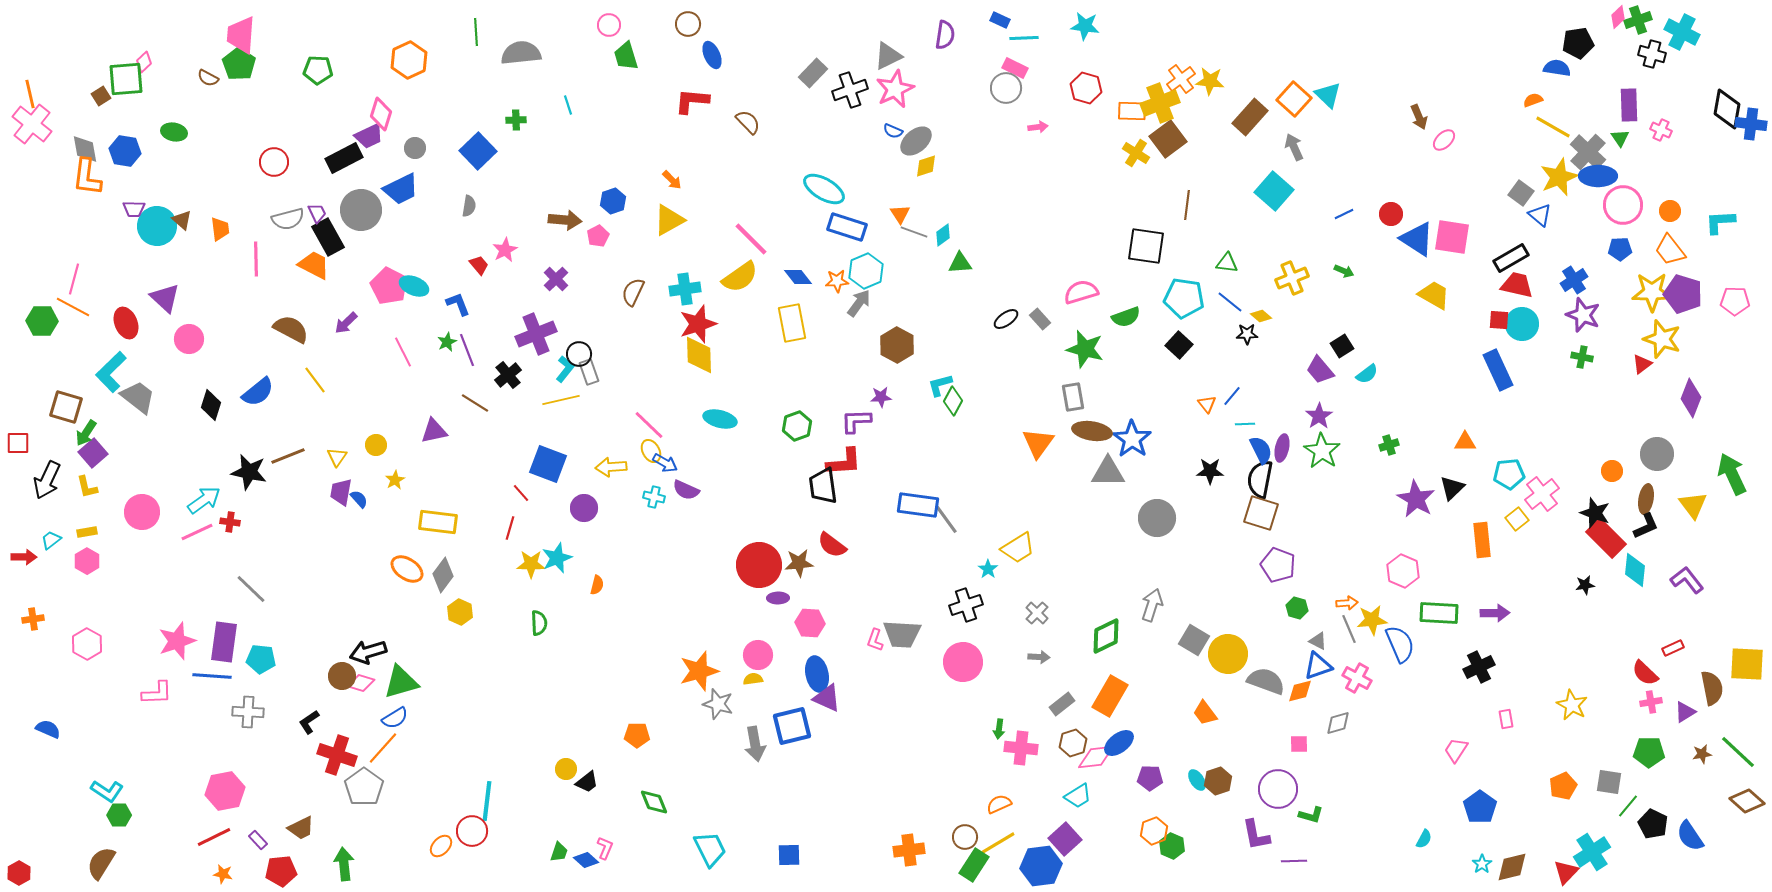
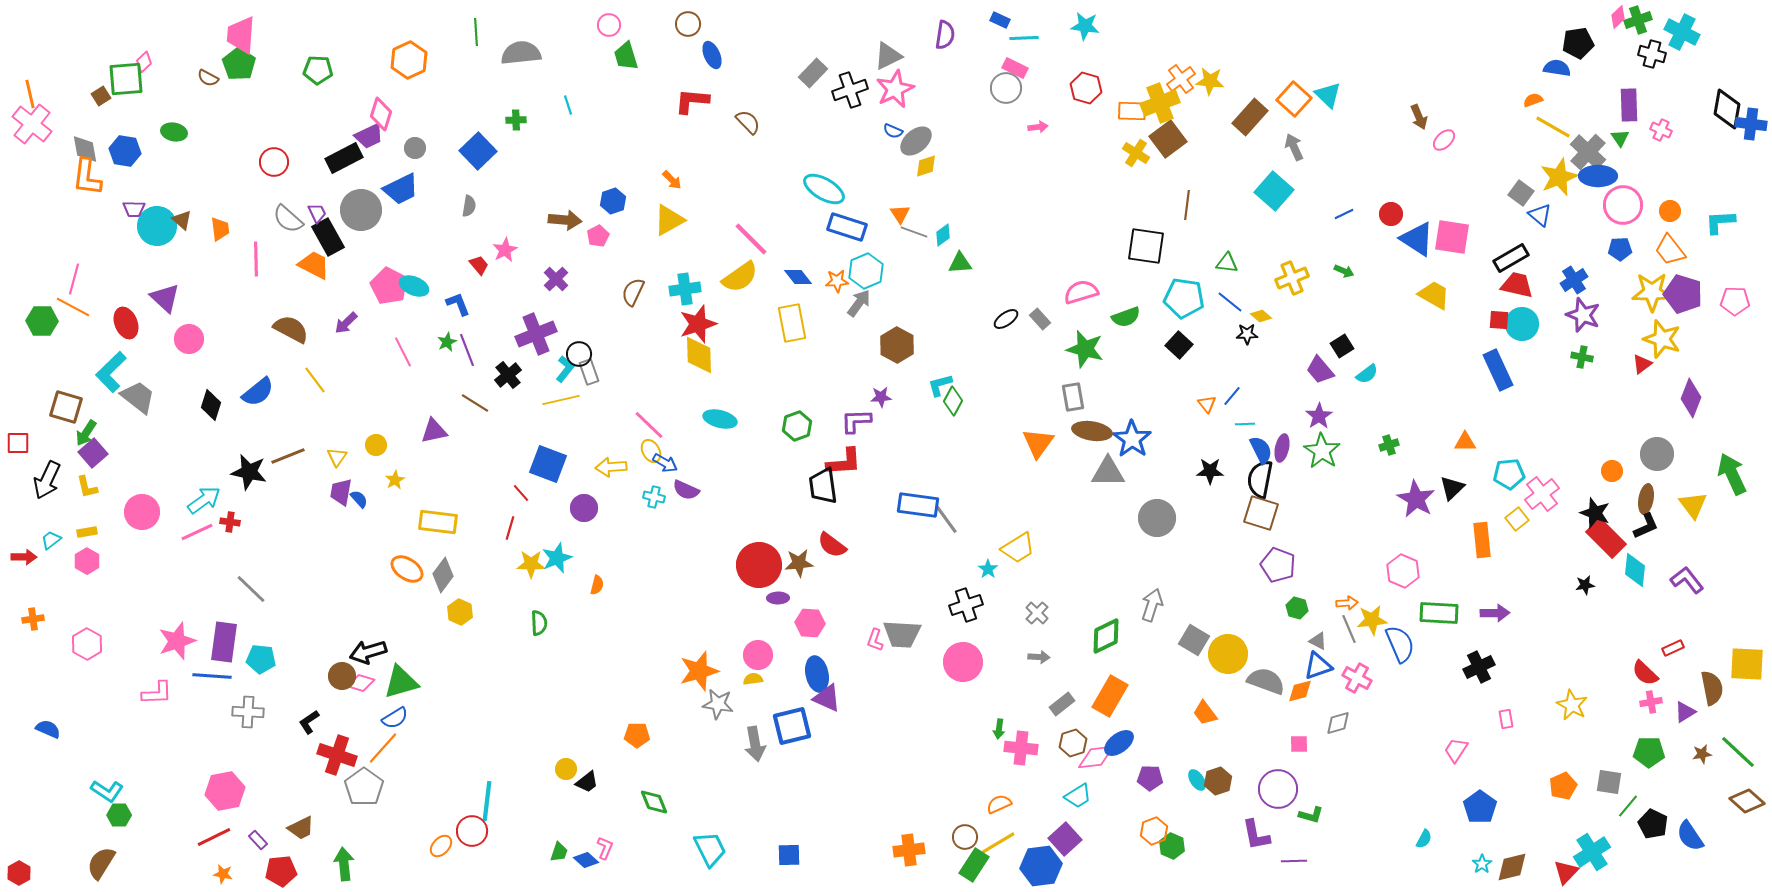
gray semicircle at (288, 219): rotated 56 degrees clockwise
gray star at (718, 704): rotated 8 degrees counterclockwise
